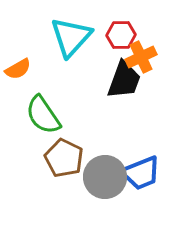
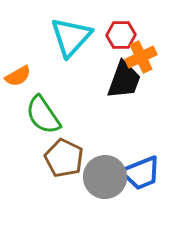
orange semicircle: moved 7 px down
